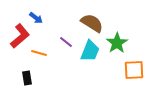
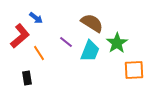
orange line: rotated 42 degrees clockwise
